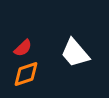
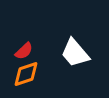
red semicircle: moved 1 px right, 3 px down
